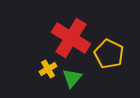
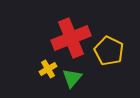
red cross: rotated 36 degrees clockwise
yellow pentagon: moved 3 px up
